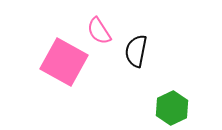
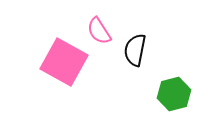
black semicircle: moved 1 px left, 1 px up
green hexagon: moved 2 px right, 14 px up; rotated 12 degrees clockwise
